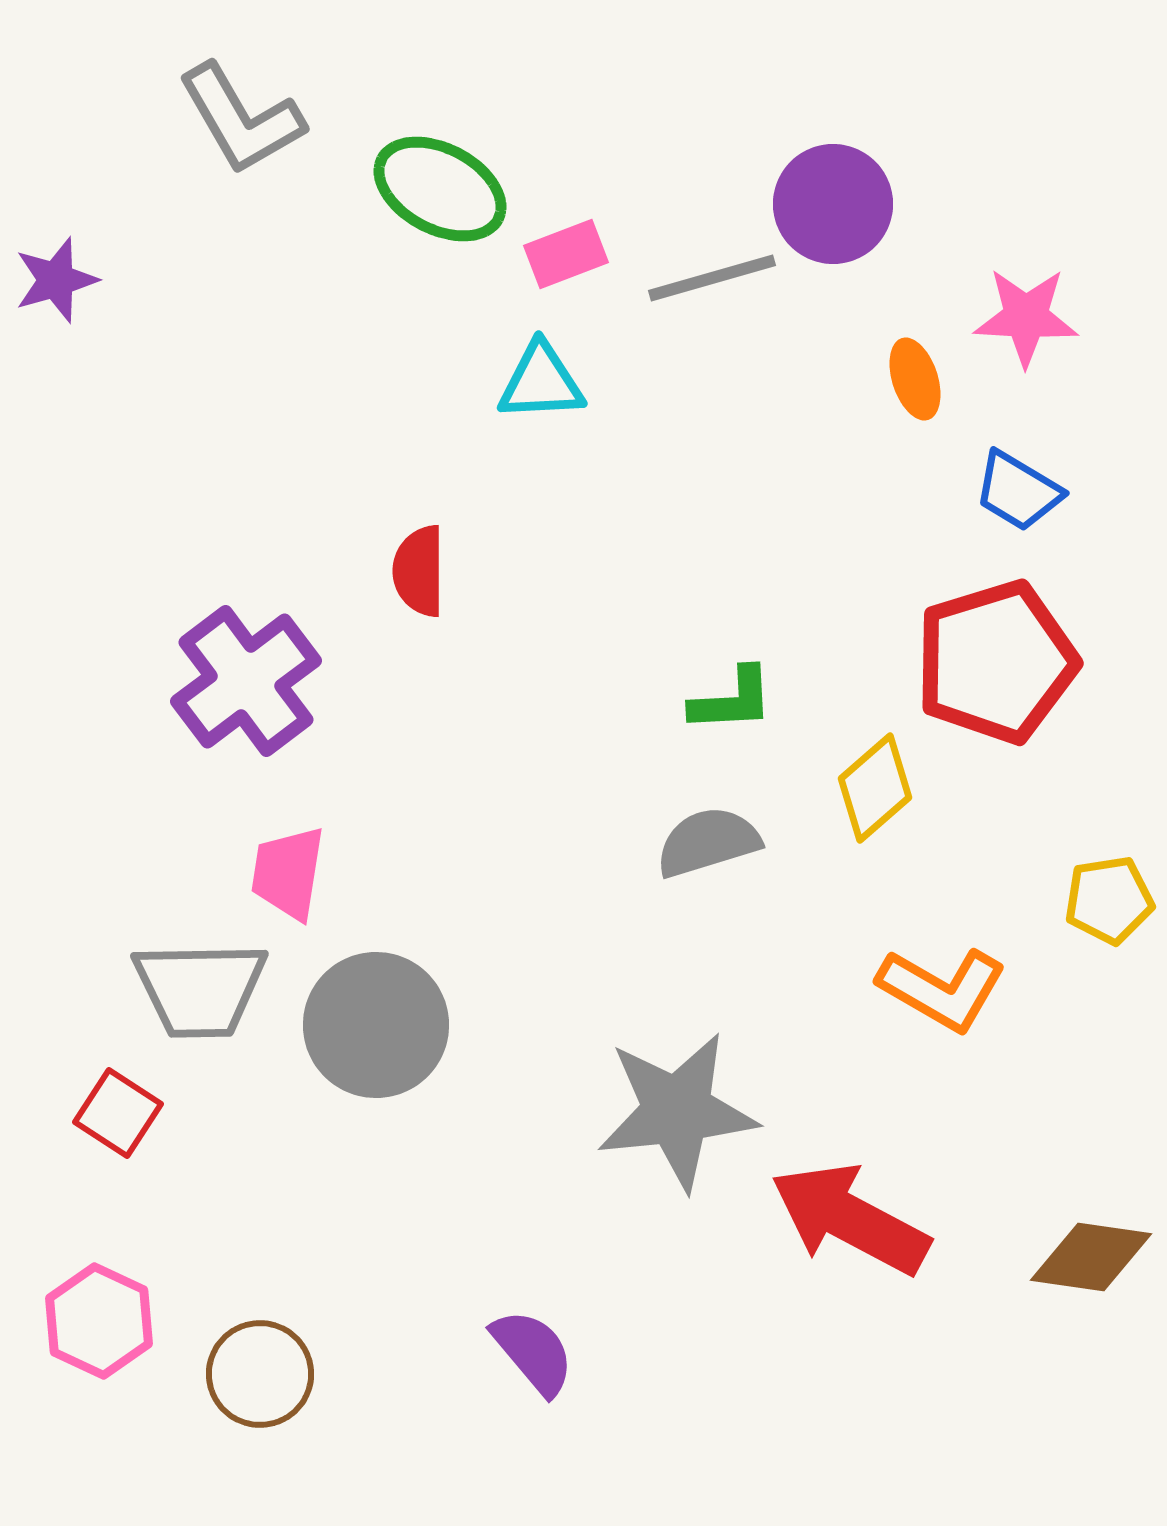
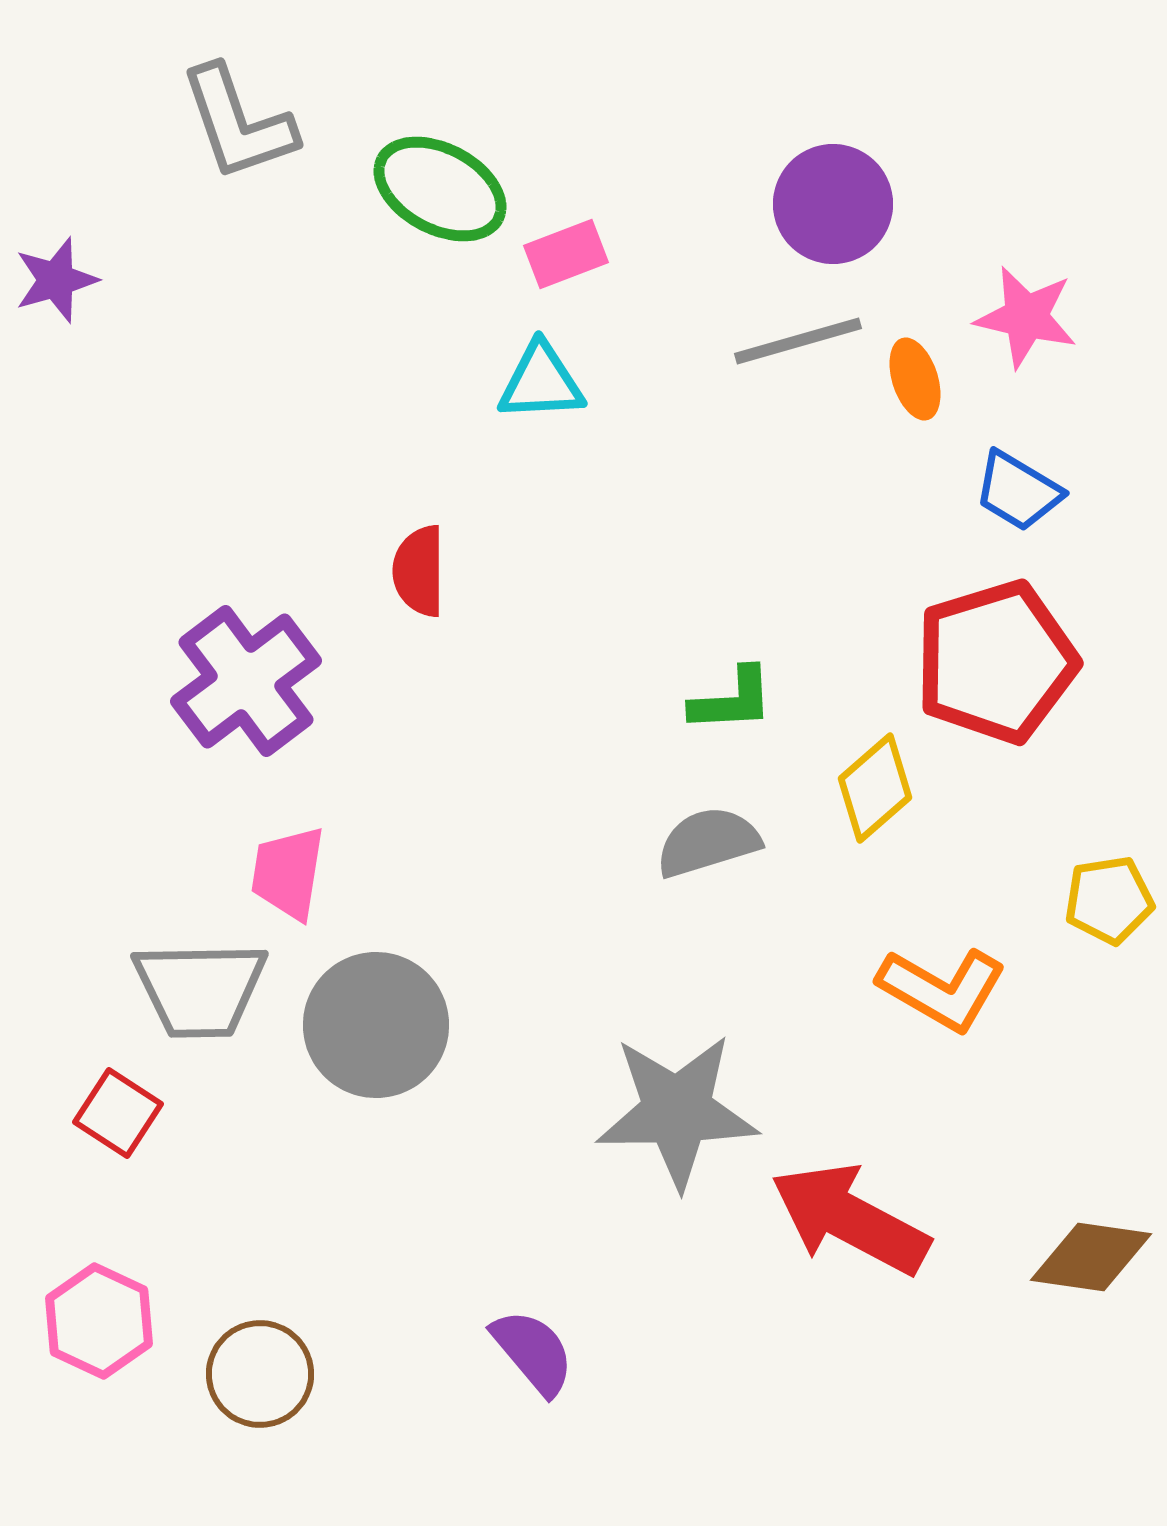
gray L-shape: moved 3 px left, 4 px down; rotated 11 degrees clockwise
gray line: moved 86 px right, 63 px down
pink star: rotated 10 degrees clockwise
gray star: rotated 5 degrees clockwise
